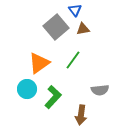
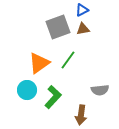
blue triangle: moved 7 px right; rotated 40 degrees clockwise
gray square: moved 2 px right; rotated 20 degrees clockwise
green line: moved 5 px left
cyan circle: moved 1 px down
